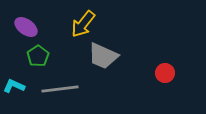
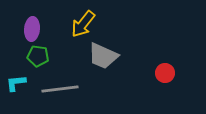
purple ellipse: moved 6 px right, 2 px down; rotated 60 degrees clockwise
green pentagon: rotated 30 degrees counterclockwise
cyan L-shape: moved 2 px right, 3 px up; rotated 30 degrees counterclockwise
